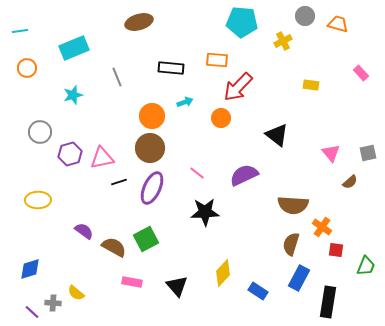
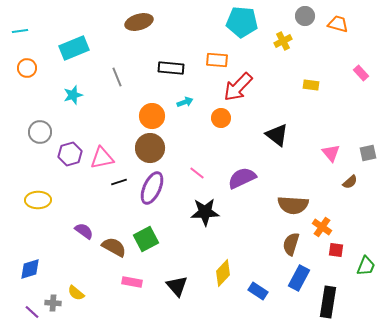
purple semicircle at (244, 175): moved 2 px left, 3 px down
